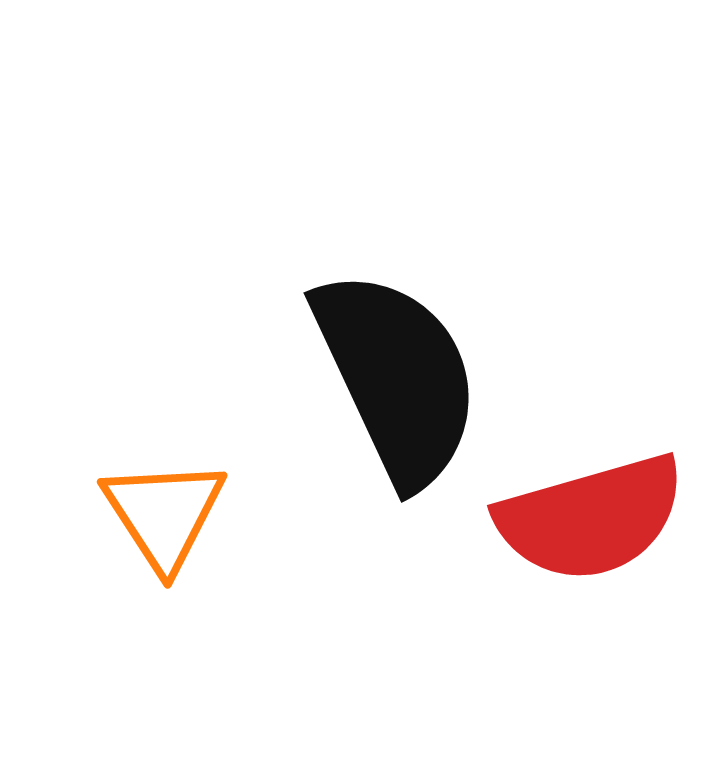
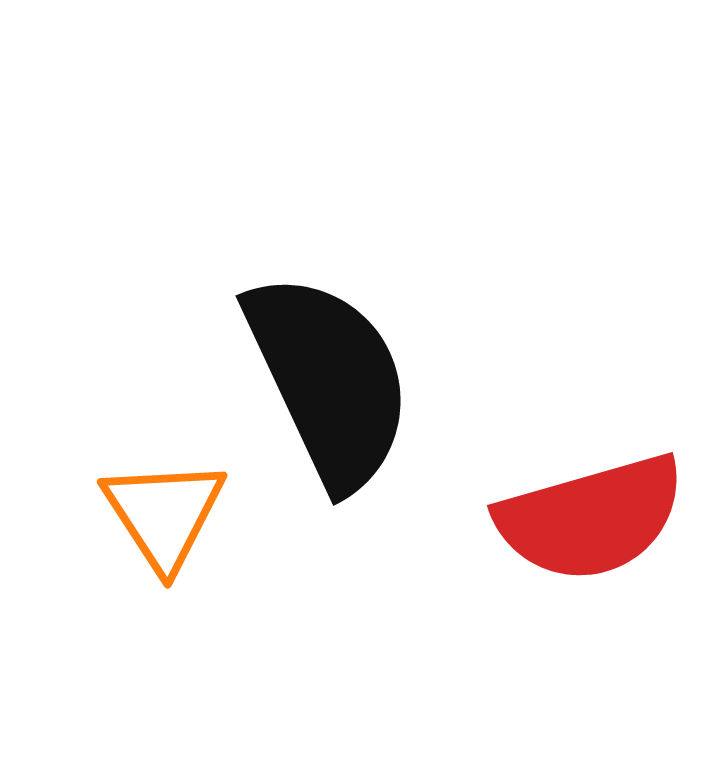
black semicircle: moved 68 px left, 3 px down
